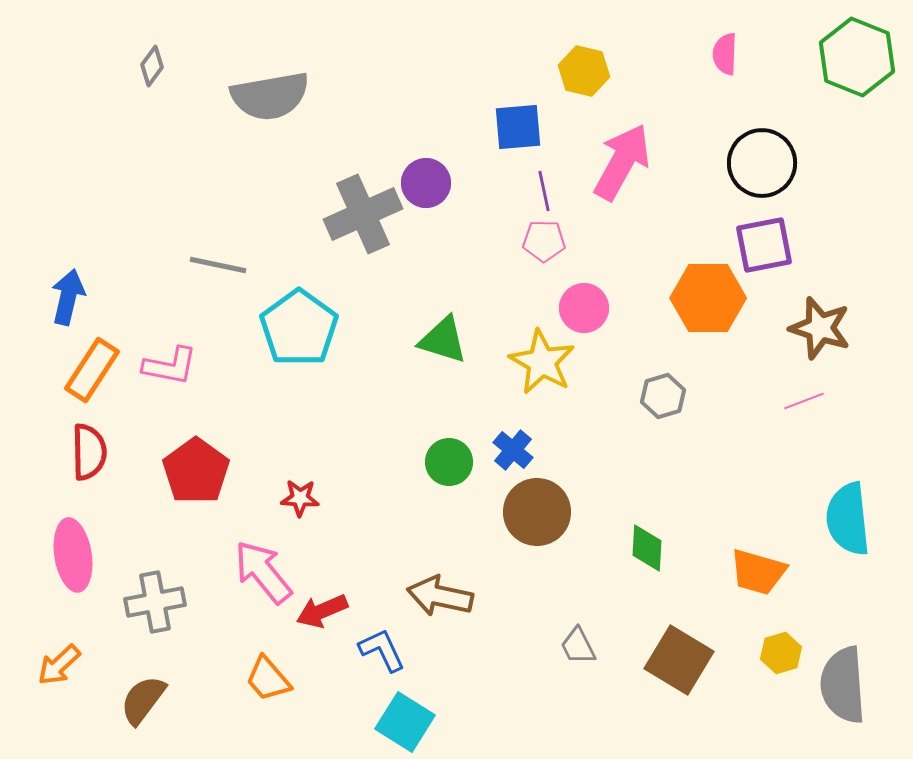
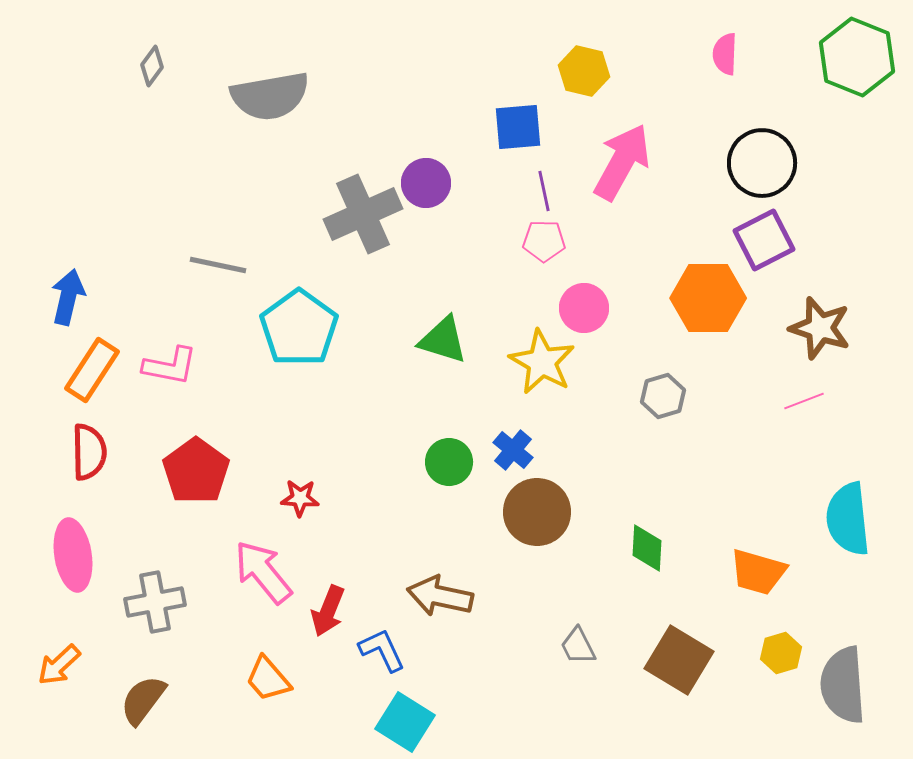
purple square at (764, 245): moved 5 px up; rotated 16 degrees counterclockwise
red arrow at (322, 611): moved 6 px right; rotated 45 degrees counterclockwise
